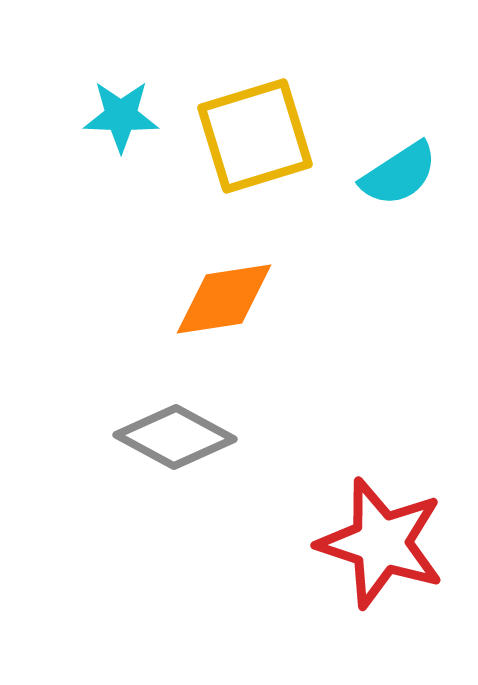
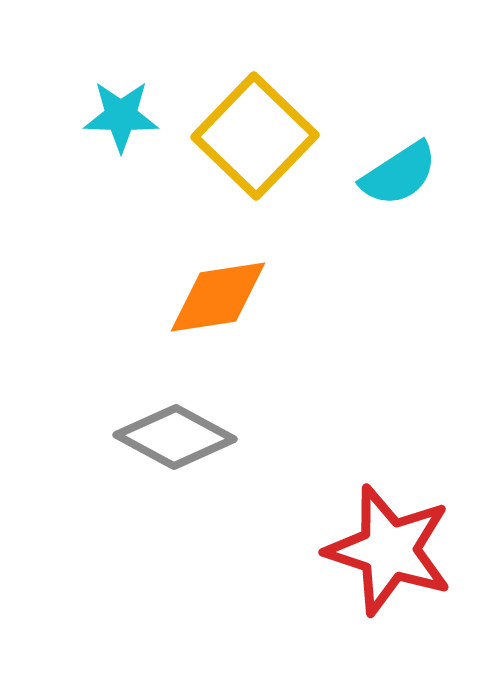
yellow square: rotated 29 degrees counterclockwise
orange diamond: moved 6 px left, 2 px up
red star: moved 8 px right, 7 px down
